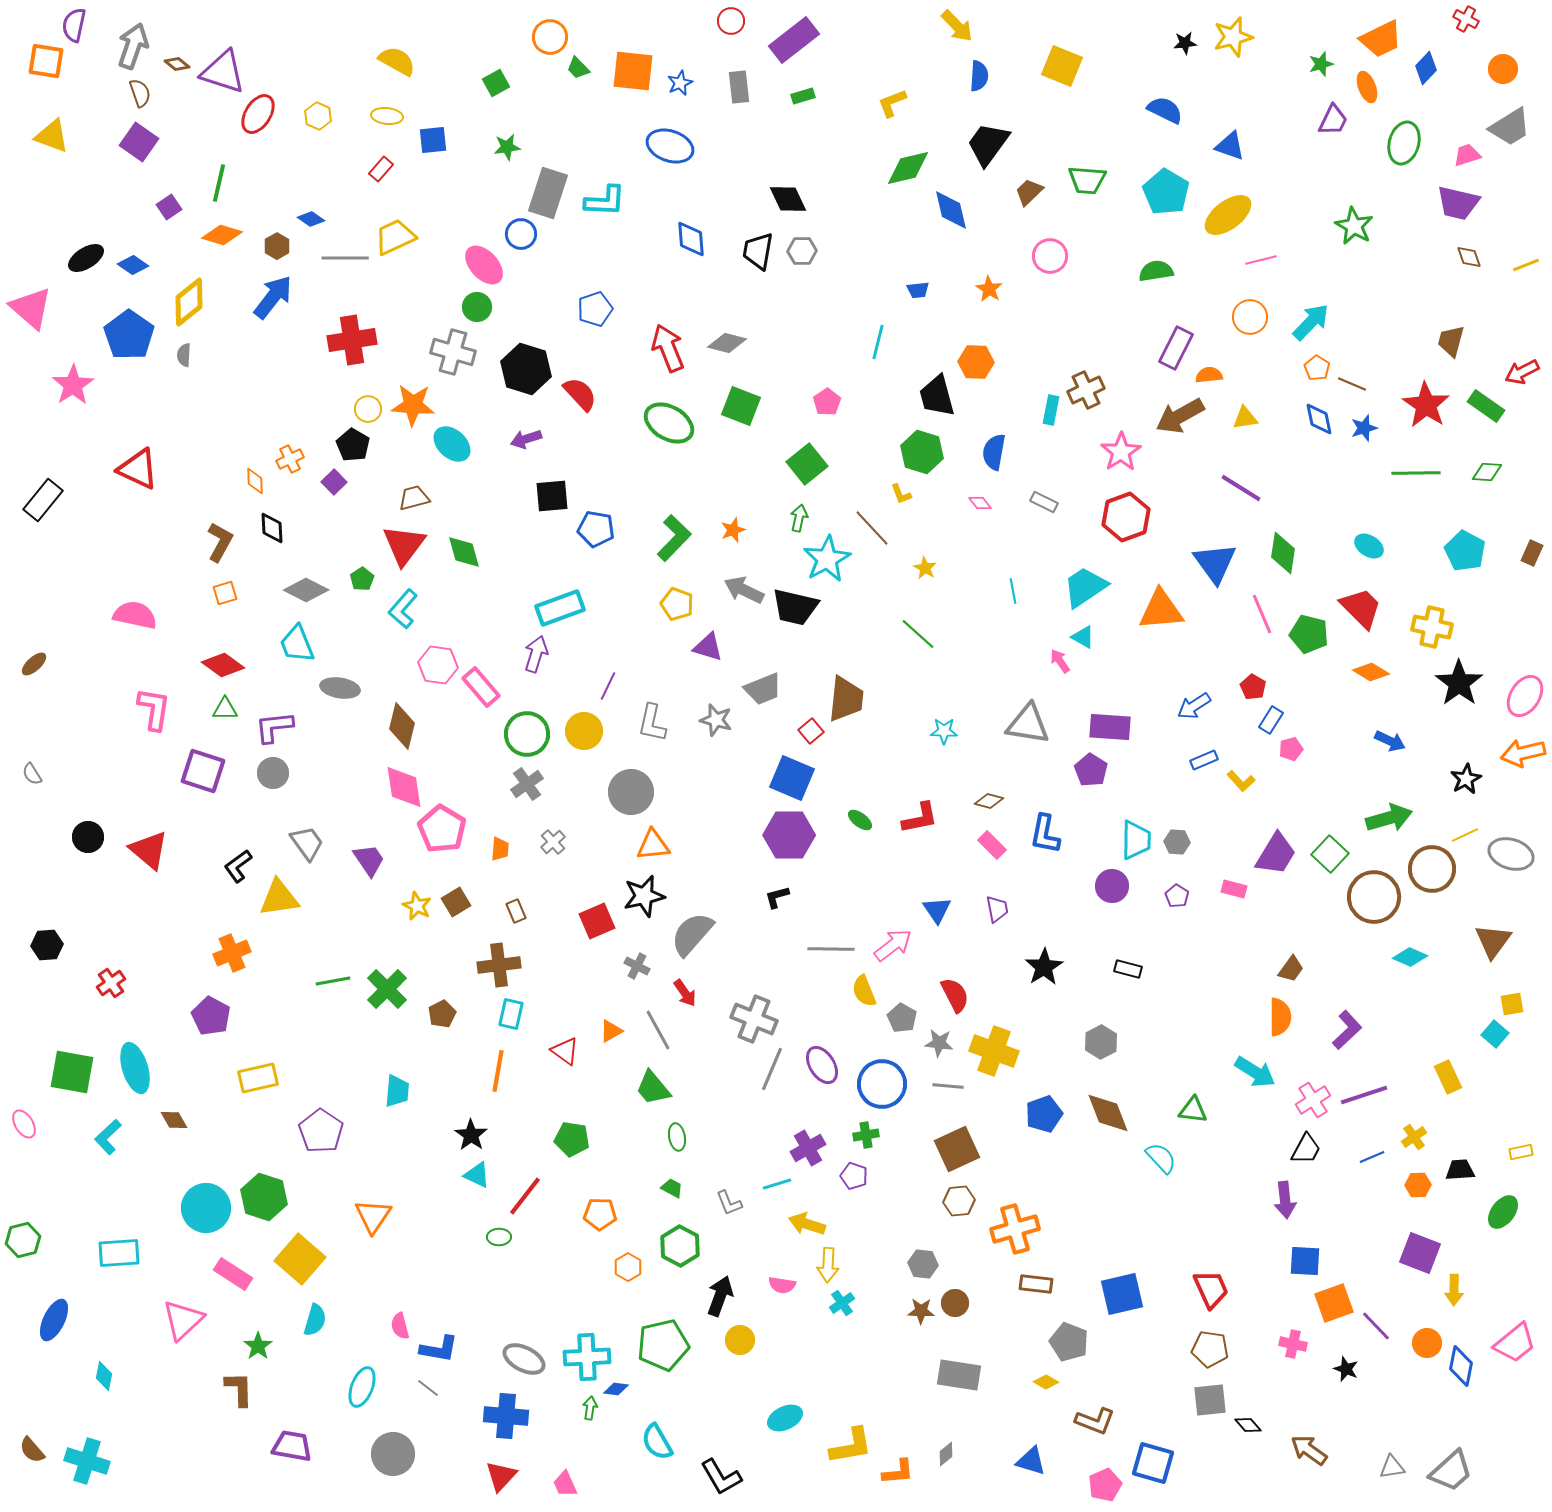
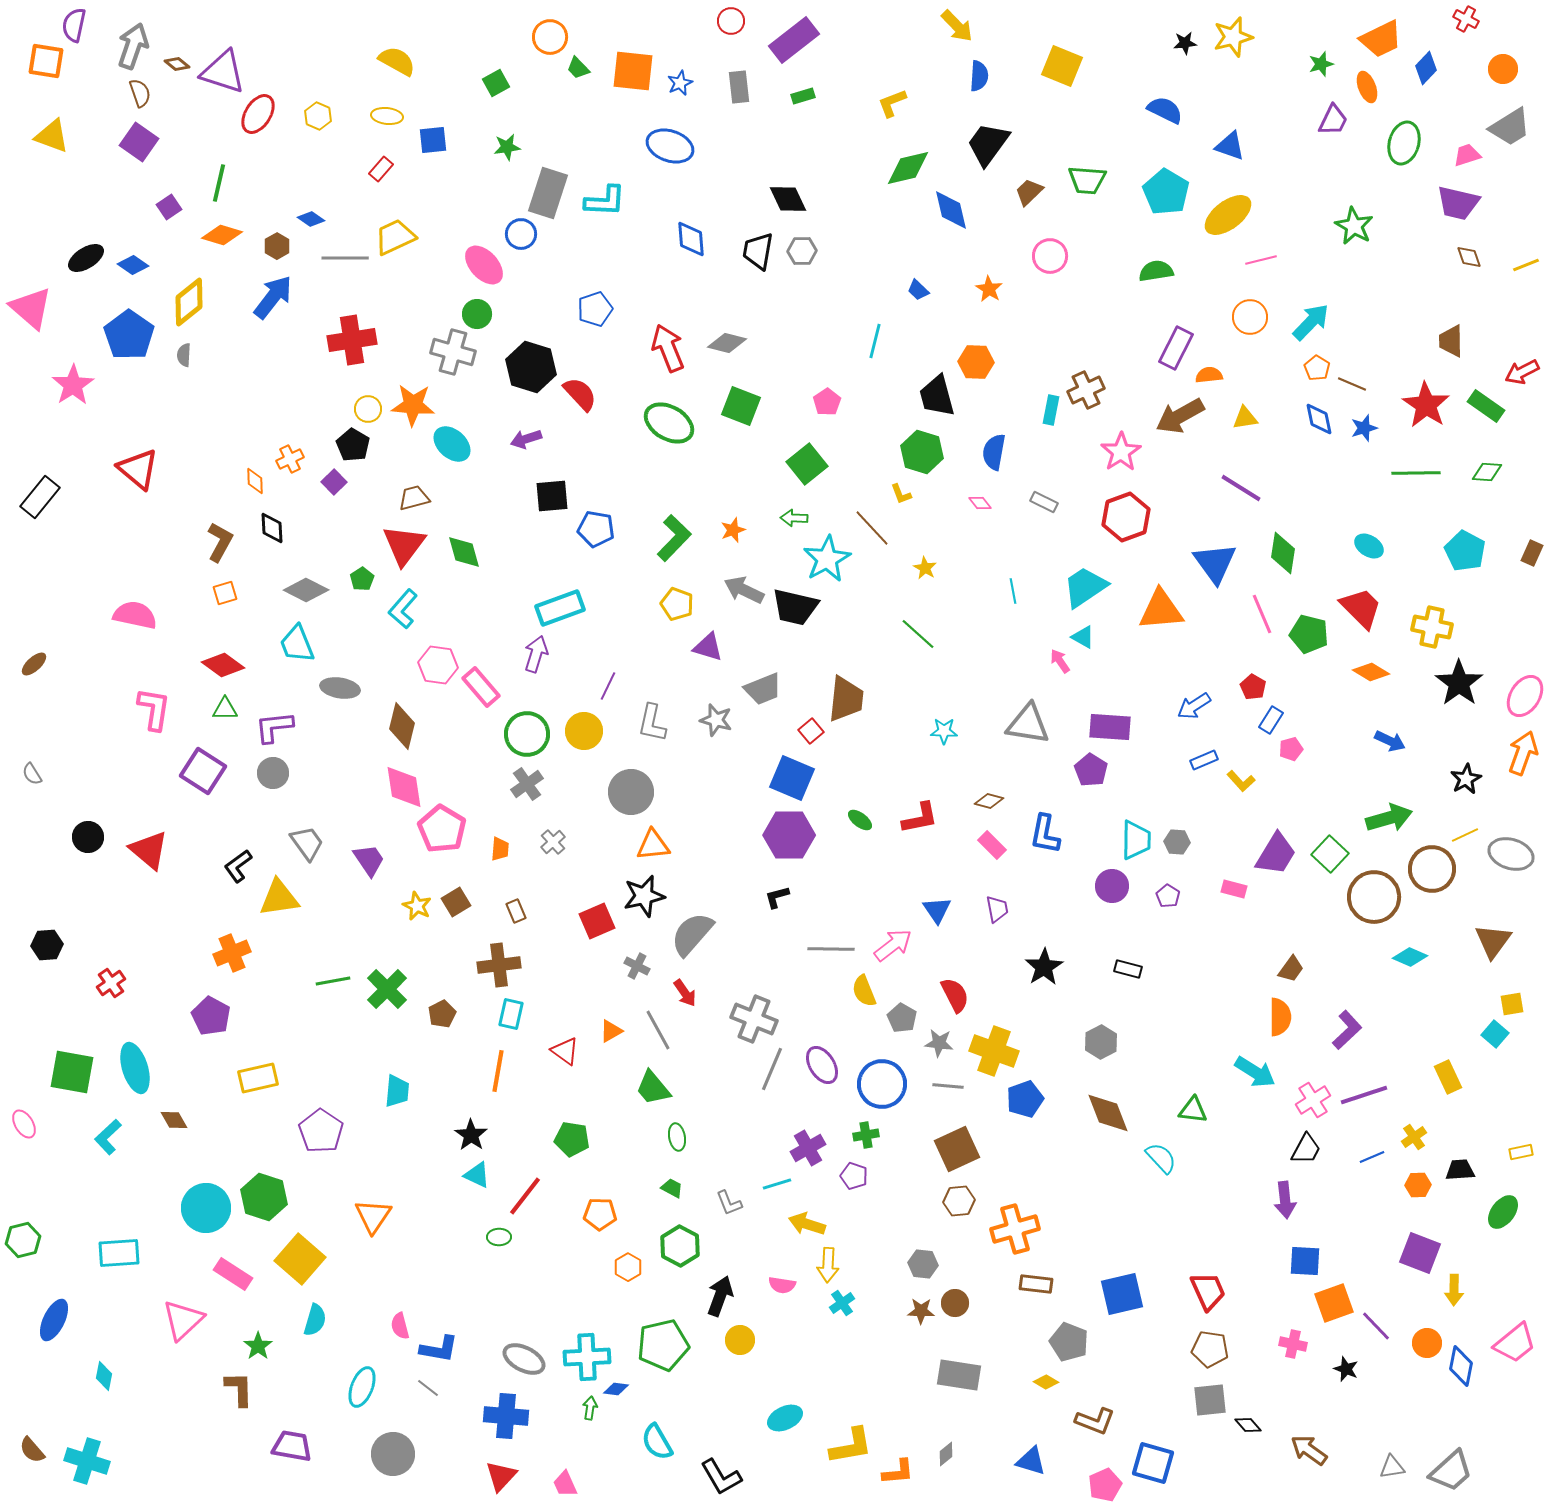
blue trapezoid at (918, 290): rotated 50 degrees clockwise
green circle at (477, 307): moved 7 px down
brown trapezoid at (1451, 341): rotated 16 degrees counterclockwise
cyan line at (878, 342): moved 3 px left, 1 px up
black hexagon at (526, 369): moved 5 px right, 2 px up
red triangle at (138, 469): rotated 15 degrees clockwise
black rectangle at (43, 500): moved 3 px left, 3 px up
green arrow at (799, 518): moved 5 px left; rotated 100 degrees counterclockwise
orange arrow at (1523, 753): rotated 123 degrees clockwise
purple square at (203, 771): rotated 15 degrees clockwise
purple pentagon at (1177, 896): moved 9 px left
blue pentagon at (1044, 1114): moved 19 px left, 15 px up
red trapezoid at (1211, 1289): moved 3 px left, 2 px down
